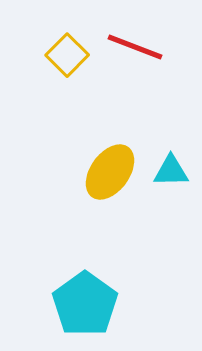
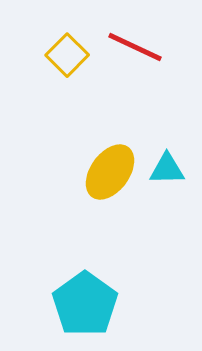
red line: rotated 4 degrees clockwise
cyan triangle: moved 4 px left, 2 px up
